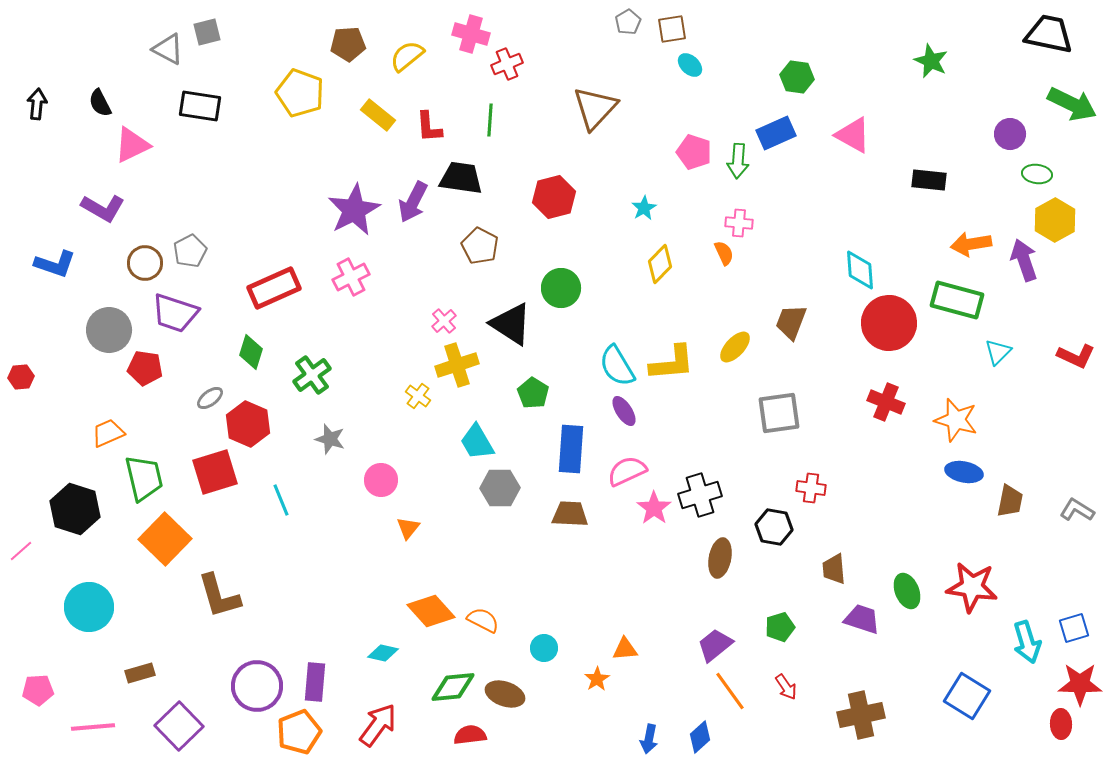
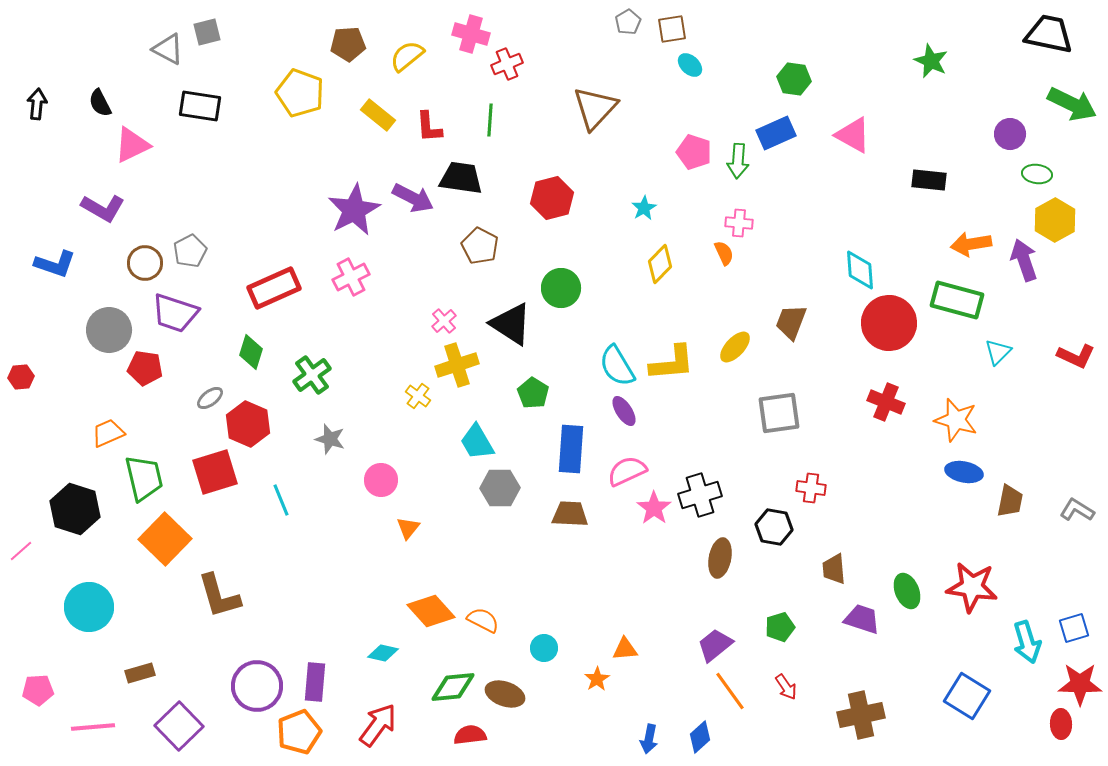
green hexagon at (797, 77): moved 3 px left, 2 px down
red hexagon at (554, 197): moved 2 px left, 1 px down
purple arrow at (413, 202): moved 4 px up; rotated 90 degrees counterclockwise
